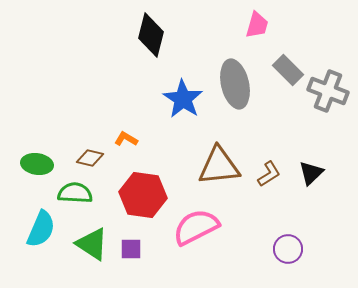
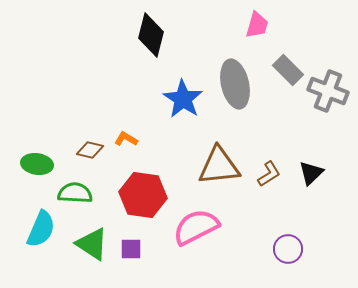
brown diamond: moved 8 px up
